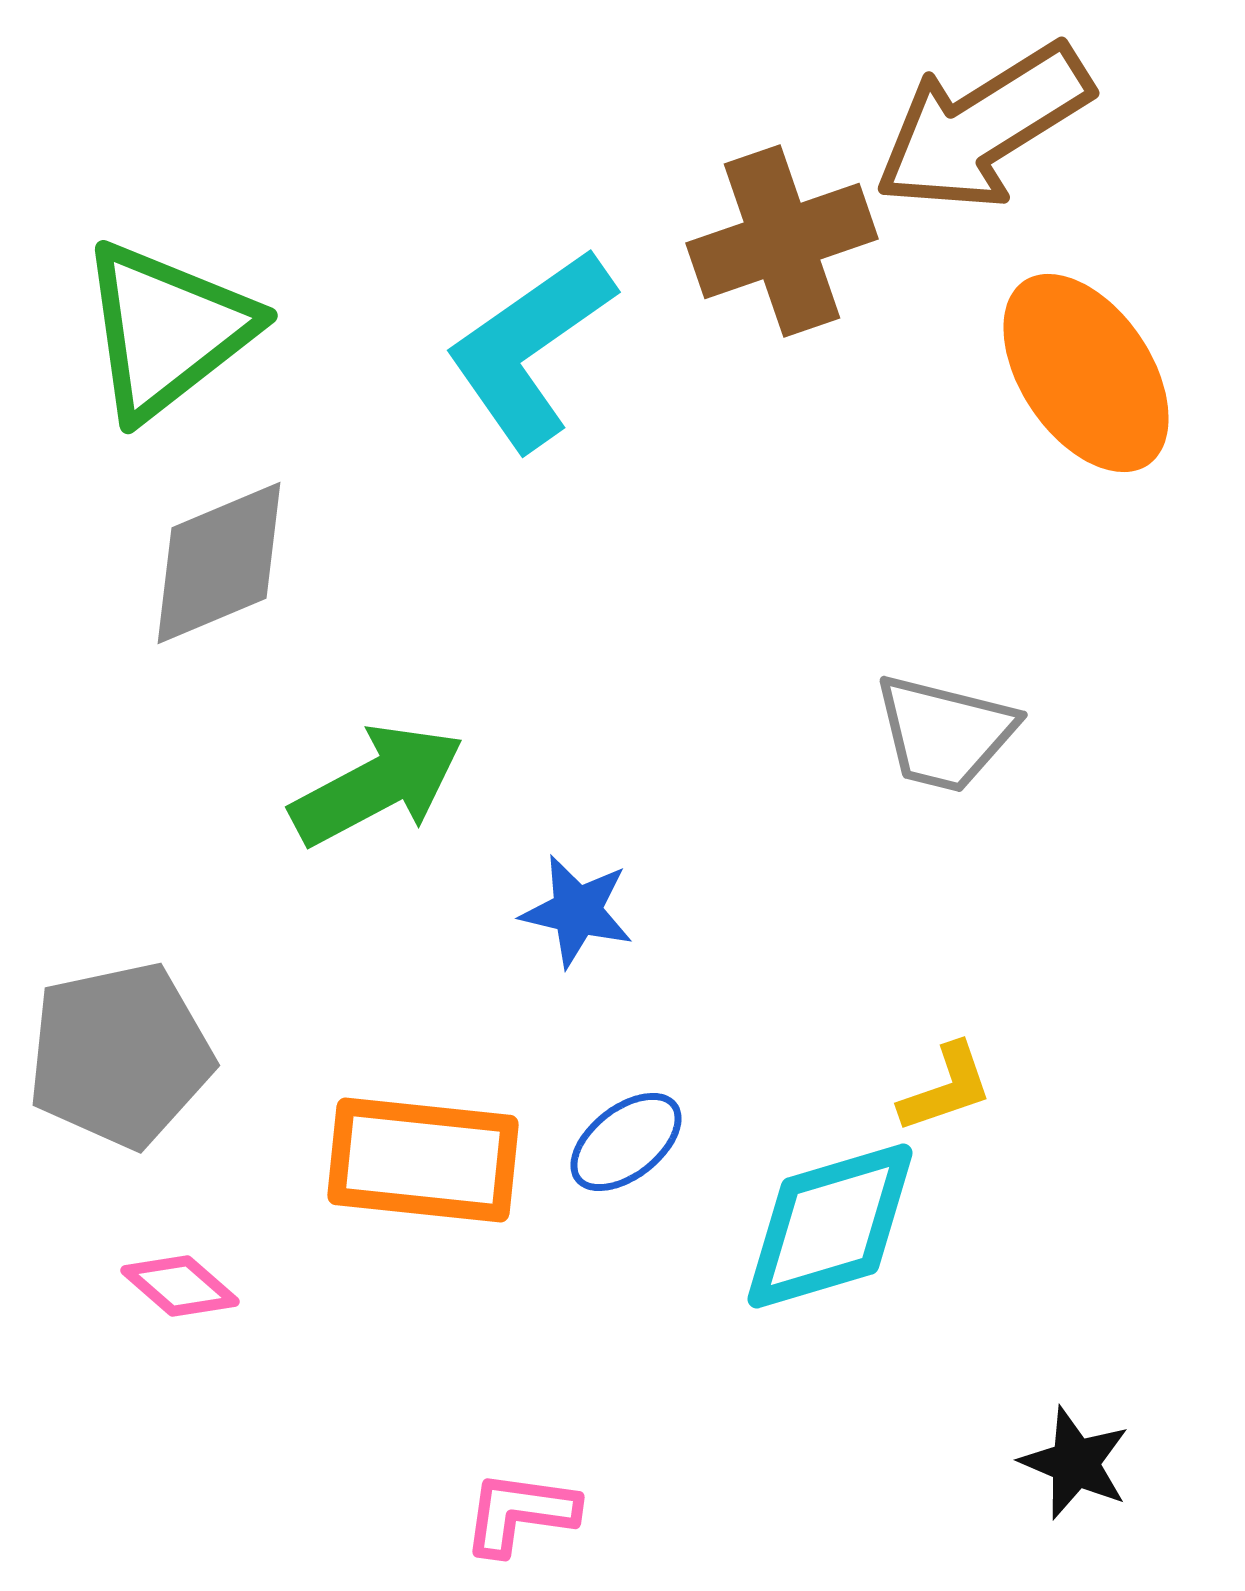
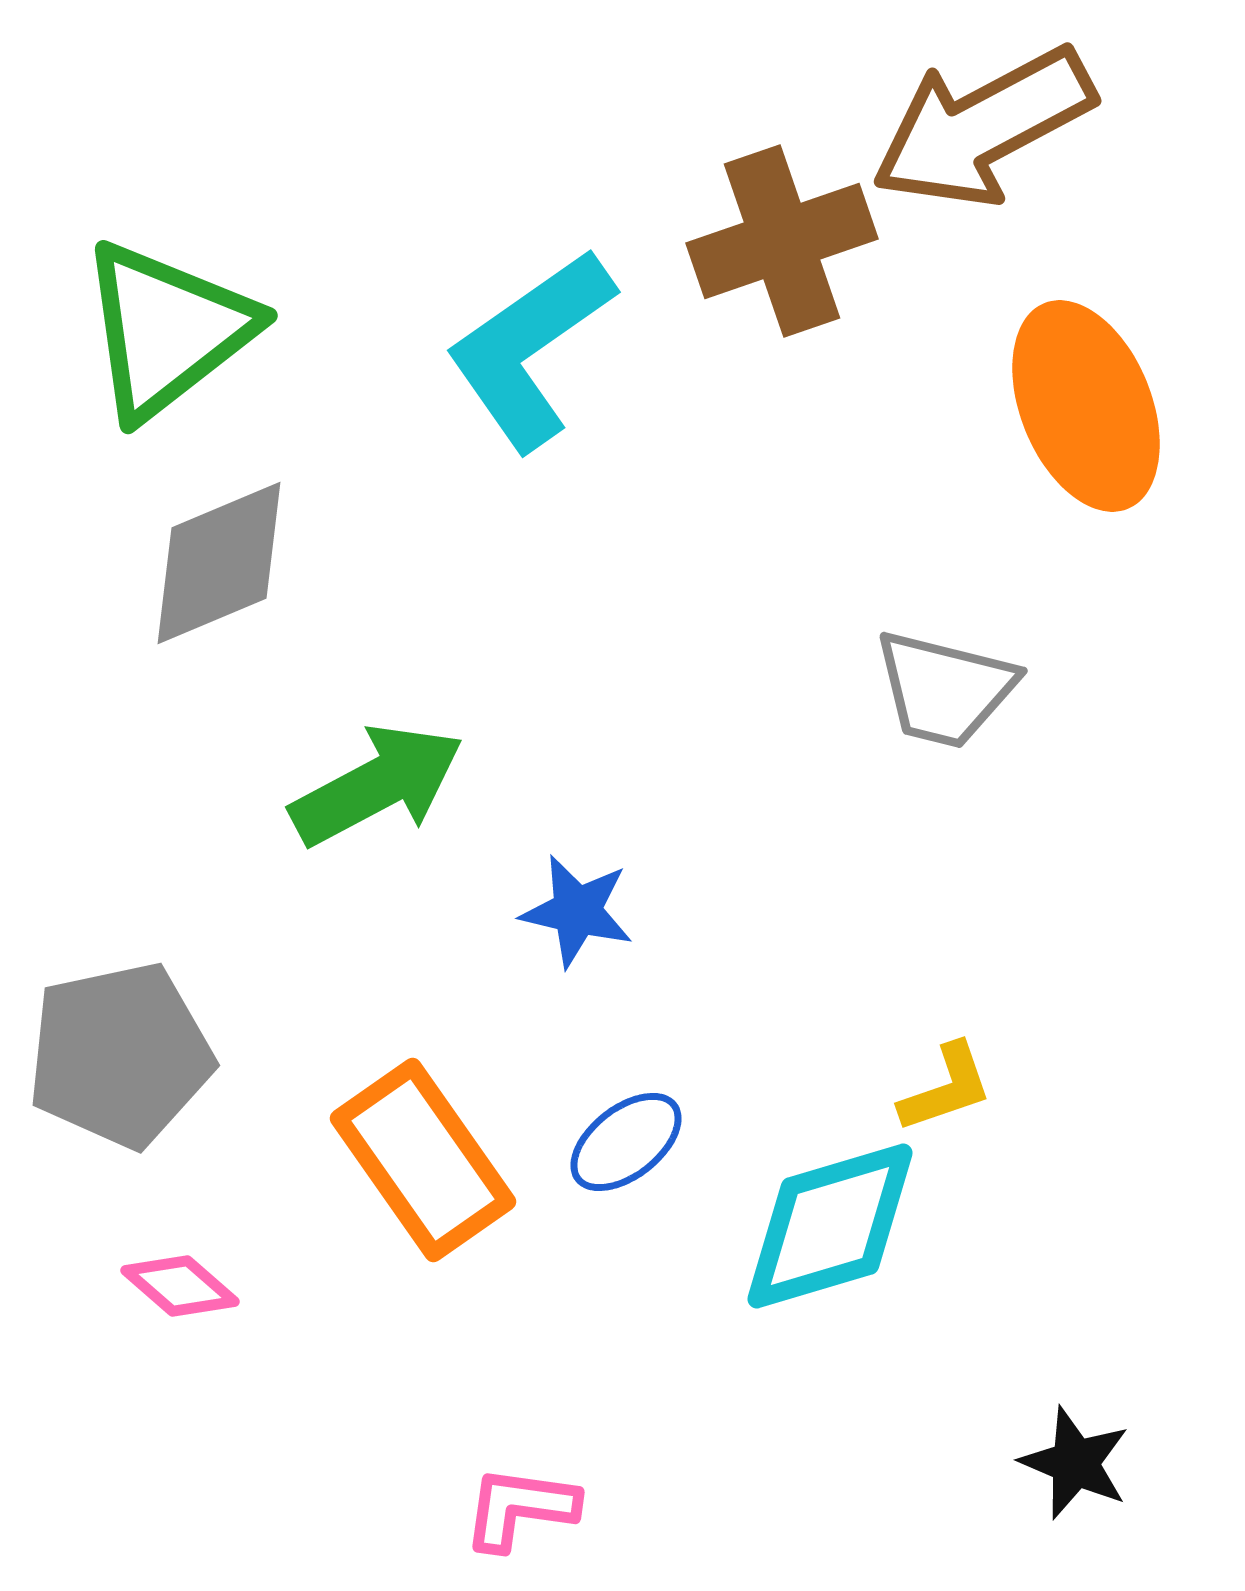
brown arrow: rotated 4 degrees clockwise
orange ellipse: moved 33 px down; rotated 12 degrees clockwise
gray trapezoid: moved 44 px up
orange rectangle: rotated 49 degrees clockwise
pink L-shape: moved 5 px up
